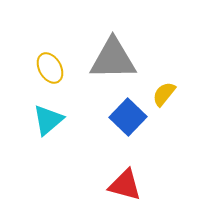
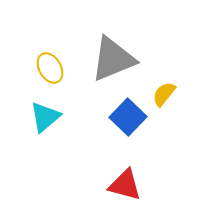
gray triangle: rotated 21 degrees counterclockwise
cyan triangle: moved 3 px left, 3 px up
